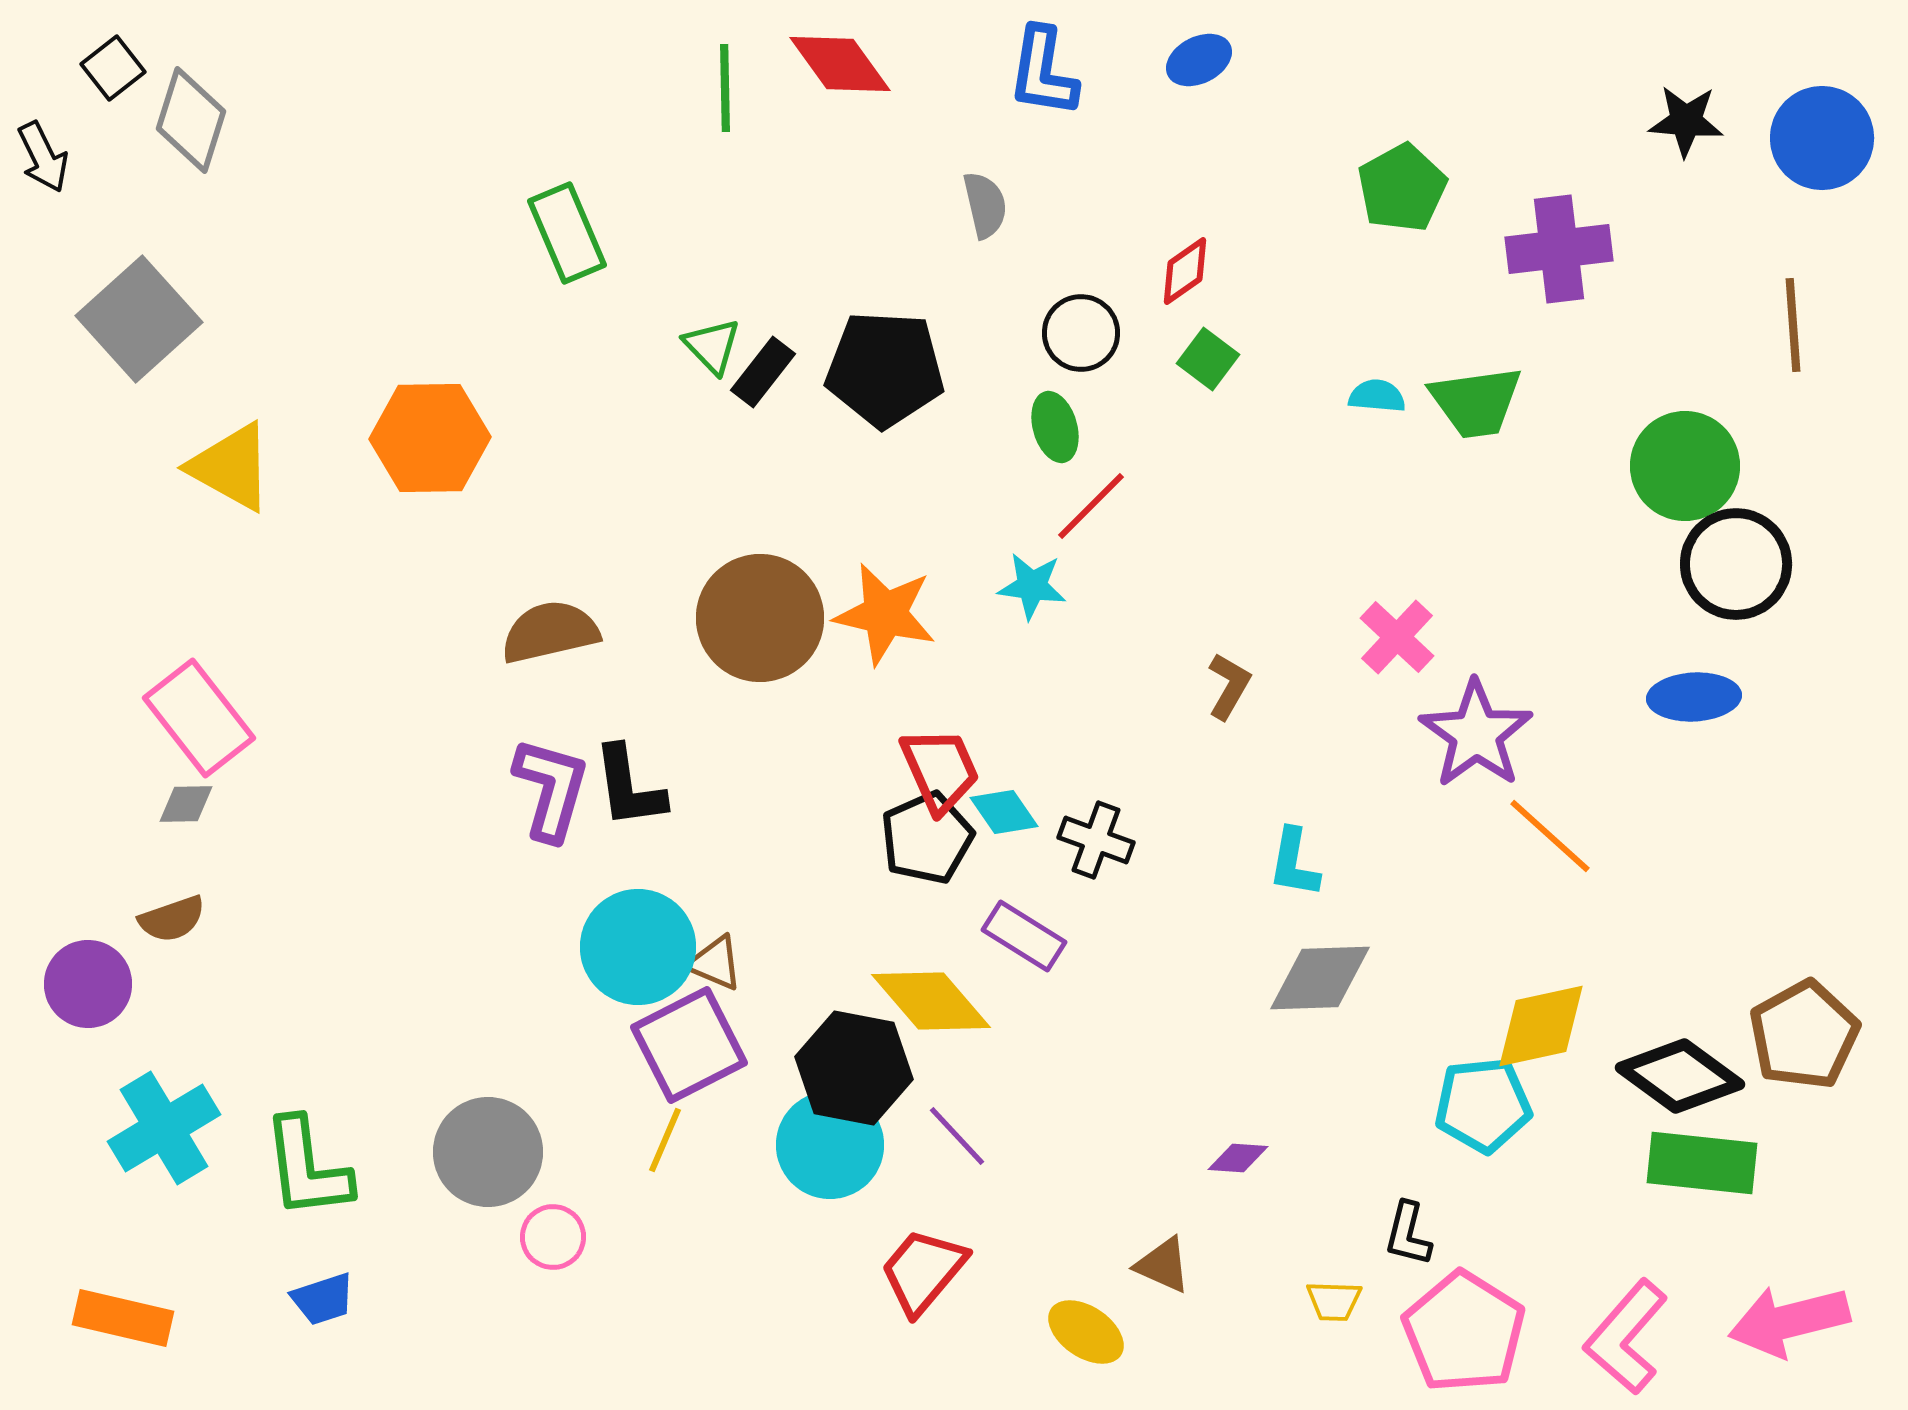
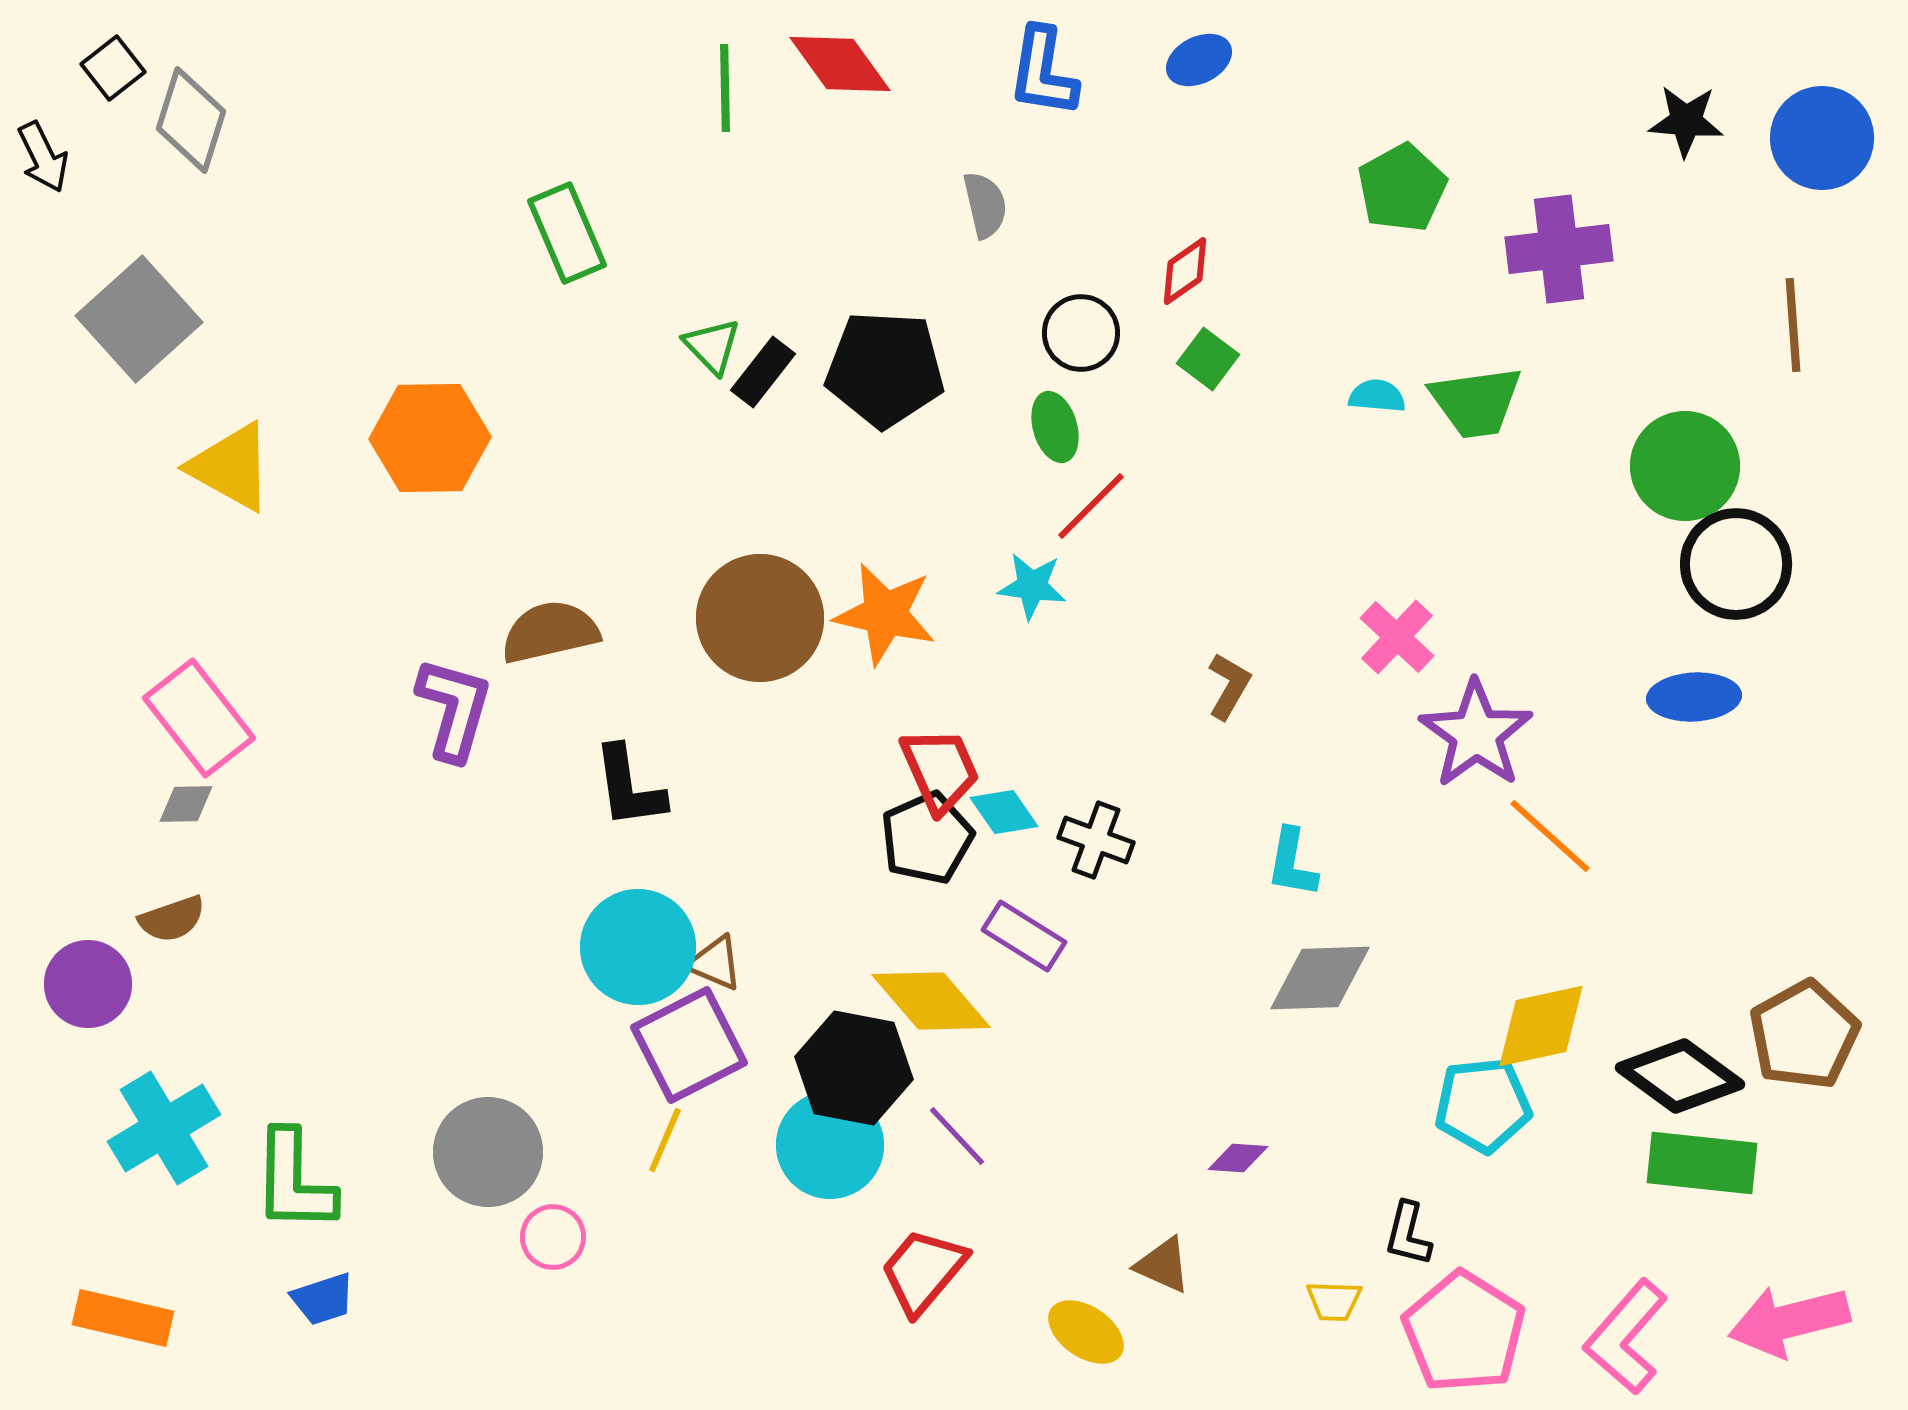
purple L-shape at (551, 789): moved 97 px left, 80 px up
cyan L-shape at (1294, 863): moved 2 px left
green L-shape at (307, 1168): moved 13 px left, 13 px down; rotated 8 degrees clockwise
